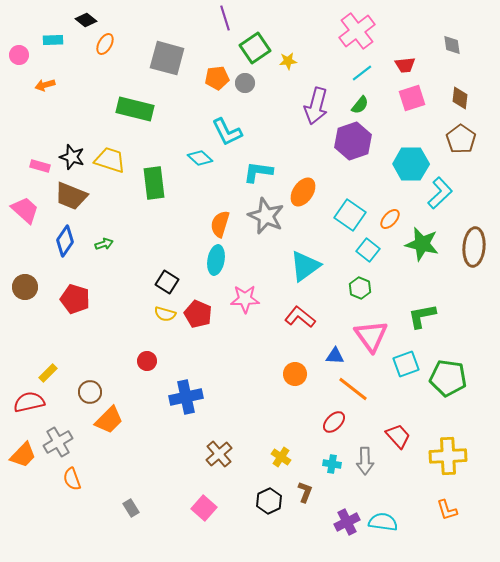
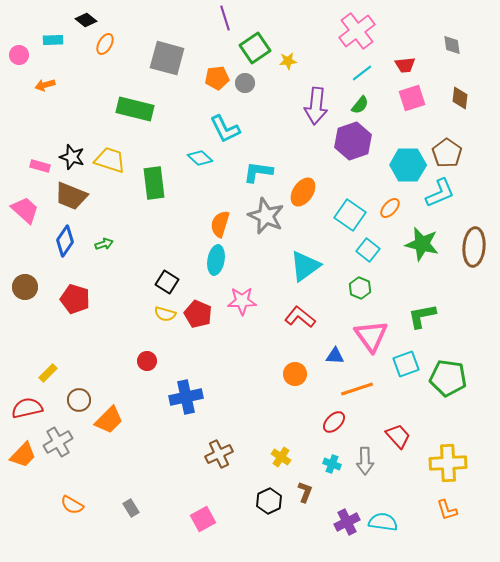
purple arrow at (316, 106): rotated 9 degrees counterclockwise
cyan L-shape at (227, 132): moved 2 px left, 3 px up
brown pentagon at (461, 139): moved 14 px left, 14 px down
cyan hexagon at (411, 164): moved 3 px left, 1 px down
cyan L-shape at (440, 193): rotated 20 degrees clockwise
orange ellipse at (390, 219): moved 11 px up
pink star at (245, 299): moved 3 px left, 2 px down
orange line at (353, 389): moved 4 px right; rotated 56 degrees counterclockwise
brown circle at (90, 392): moved 11 px left, 8 px down
red semicircle at (29, 402): moved 2 px left, 6 px down
brown cross at (219, 454): rotated 16 degrees clockwise
yellow cross at (448, 456): moved 7 px down
cyan cross at (332, 464): rotated 12 degrees clockwise
orange semicircle at (72, 479): moved 26 px down; rotated 40 degrees counterclockwise
pink square at (204, 508): moved 1 px left, 11 px down; rotated 20 degrees clockwise
